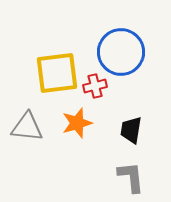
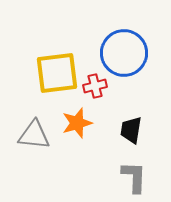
blue circle: moved 3 px right, 1 px down
gray triangle: moved 7 px right, 8 px down
gray L-shape: moved 3 px right; rotated 8 degrees clockwise
